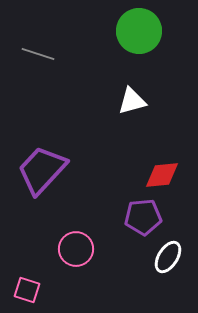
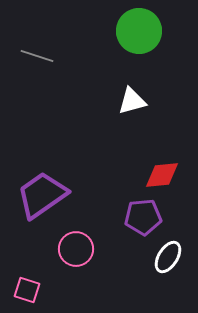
gray line: moved 1 px left, 2 px down
purple trapezoid: moved 25 px down; rotated 12 degrees clockwise
